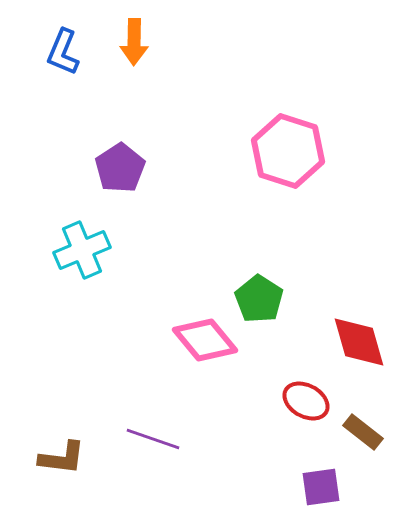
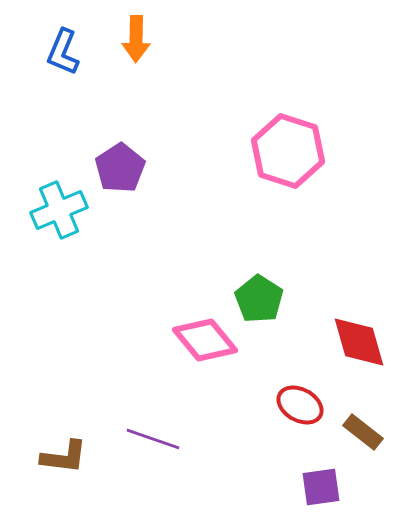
orange arrow: moved 2 px right, 3 px up
cyan cross: moved 23 px left, 40 px up
red ellipse: moved 6 px left, 4 px down
brown L-shape: moved 2 px right, 1 px up
